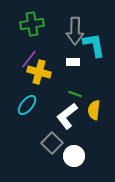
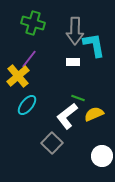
green cross: moved 1 px right, 1 px up; rotated 25 degrees clockwise
yellow cross: moved 21 px left, 4 px down; rotated 35 degrees clockwise
green line: moved 3 px right, 4 px down
yellow semicircle: moved 4 px down; rotated 60 degrees clockwise
white circle: moved 28 px right
